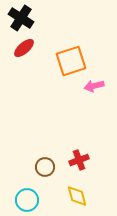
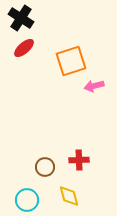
red cross: rotated 18 degrees clockwise
yellow diamond: moved 8 px left
